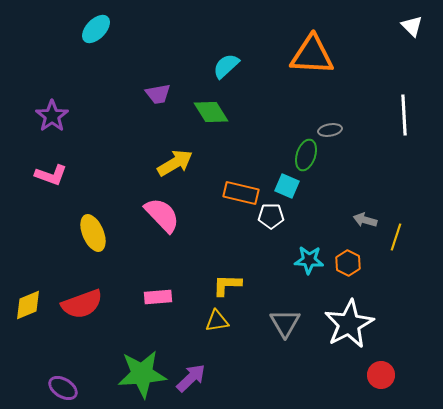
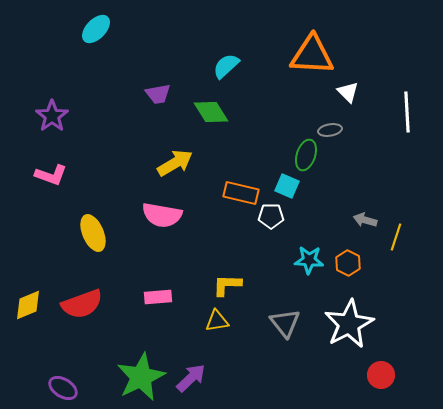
white triangle: moved 64 px left, 66 px down
white line: moved 3 px right, 3 px up
pink semicircle: rotated 144 degrees clockwise
gray triangle: rotated 8 degrees counterclockwise
green star: moved 1 px left, 3 px down; rotated 21 degrees counterclockwise
